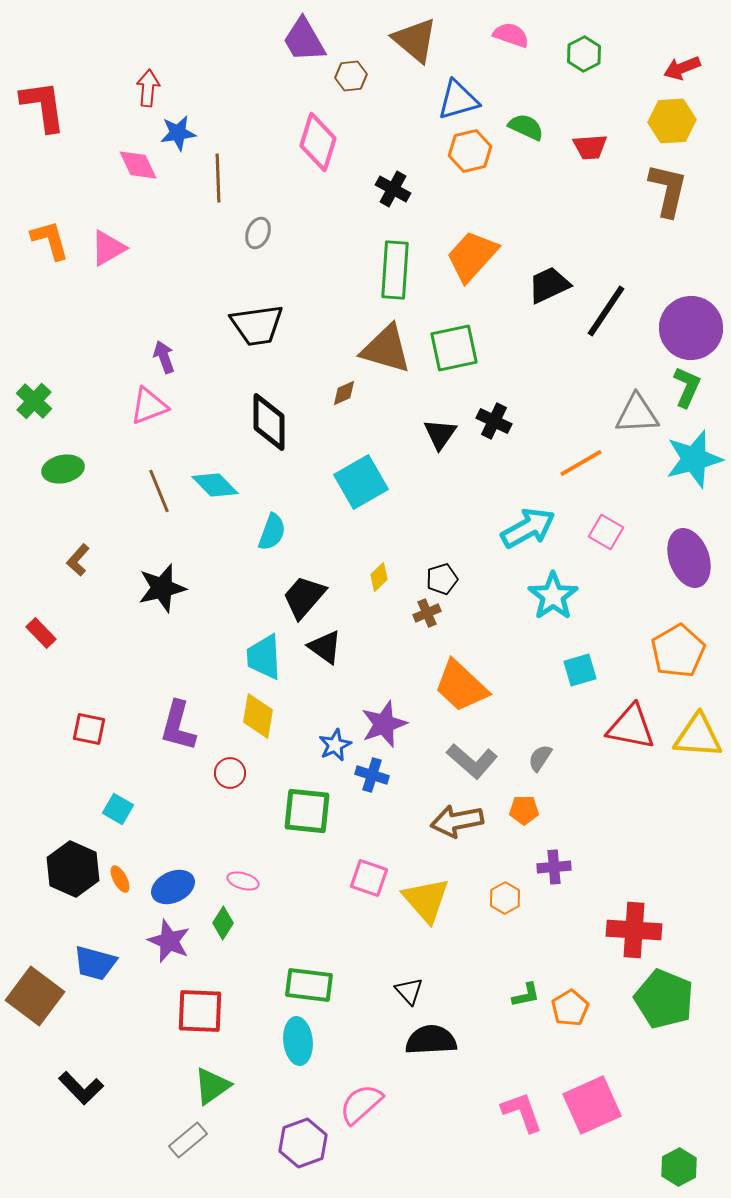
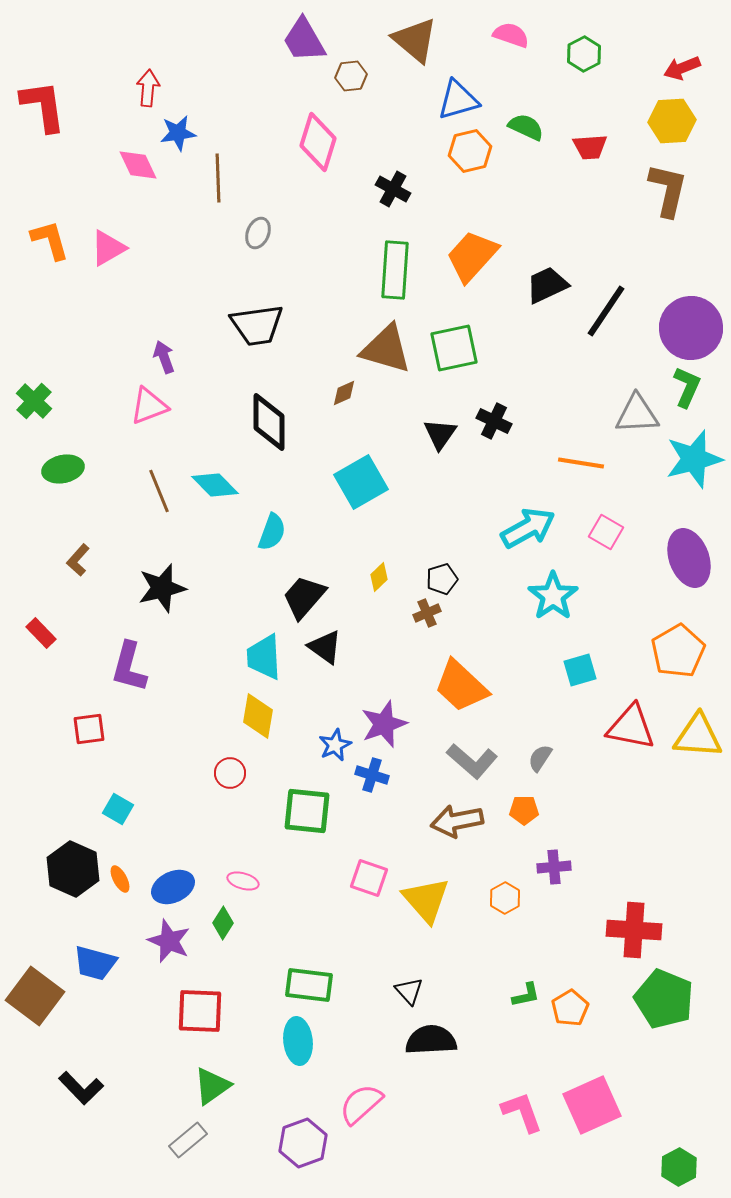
black trapezoid at (549, 285): moved 2 px left
orange line at (581, 463): rotated 39 degrees clockwise
purple L-shape at (178, 726): moved 49 px left, 59 px up
red square at (89, 729): rotated 20 degrees counterclockwise
